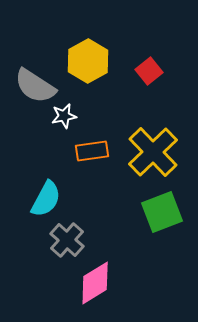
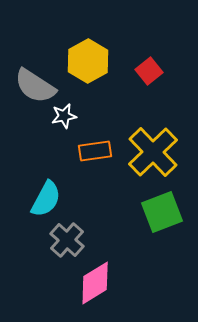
orange rectangle: moved 3 px right
